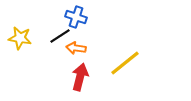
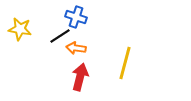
yellow star: moved 9 px up
yellow line: rotated 36 degrees counterclockwise
